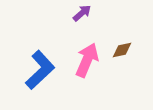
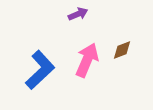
purple arrow: moved 4 px left, 1 px down; rotated 18 degrees clockwise
brown diamond: rotated 10 degrees counterclockwise
